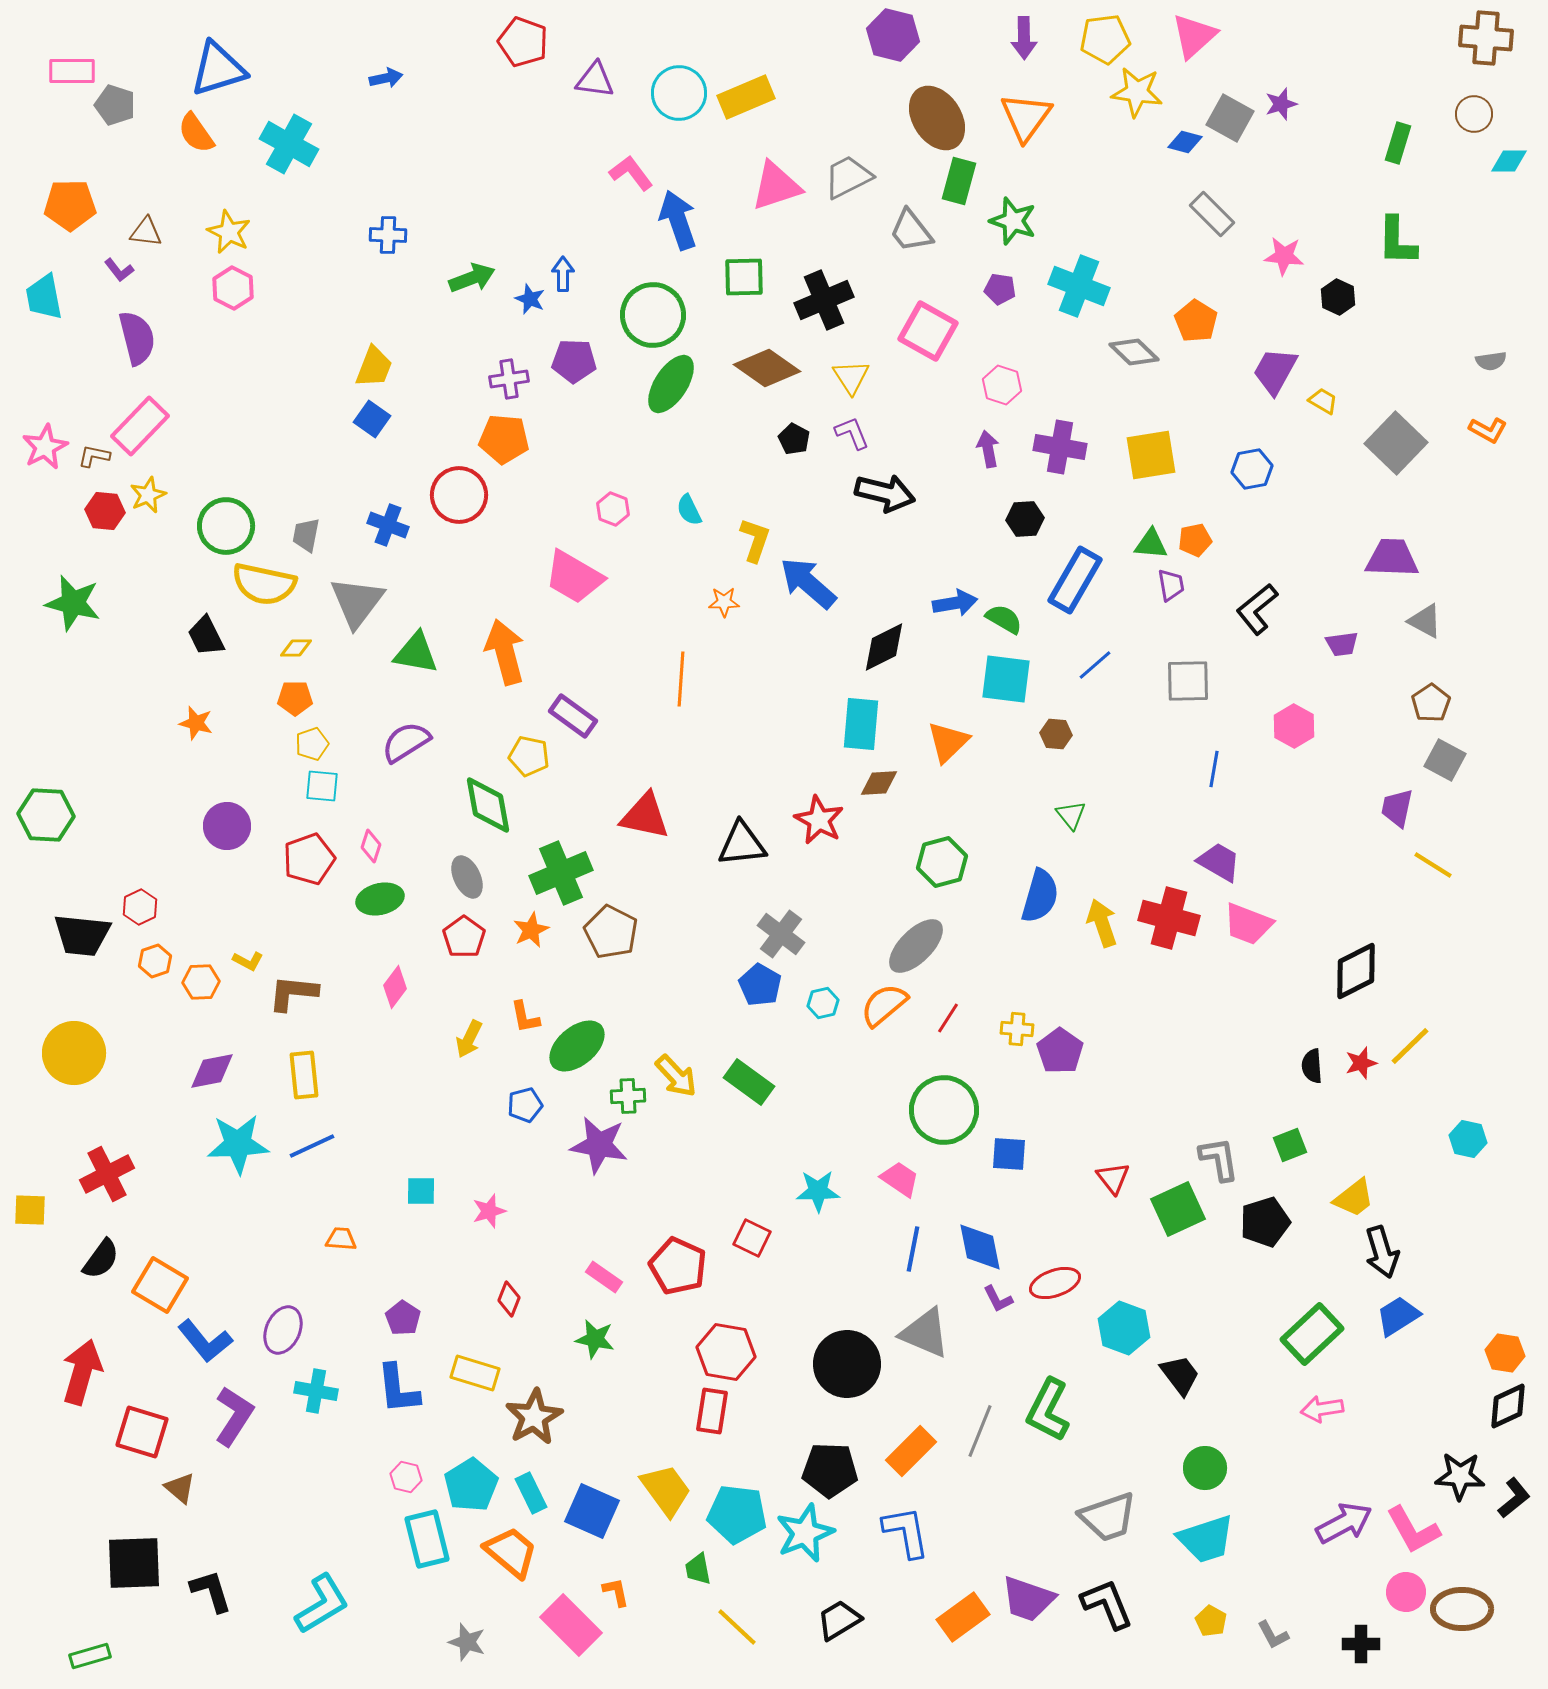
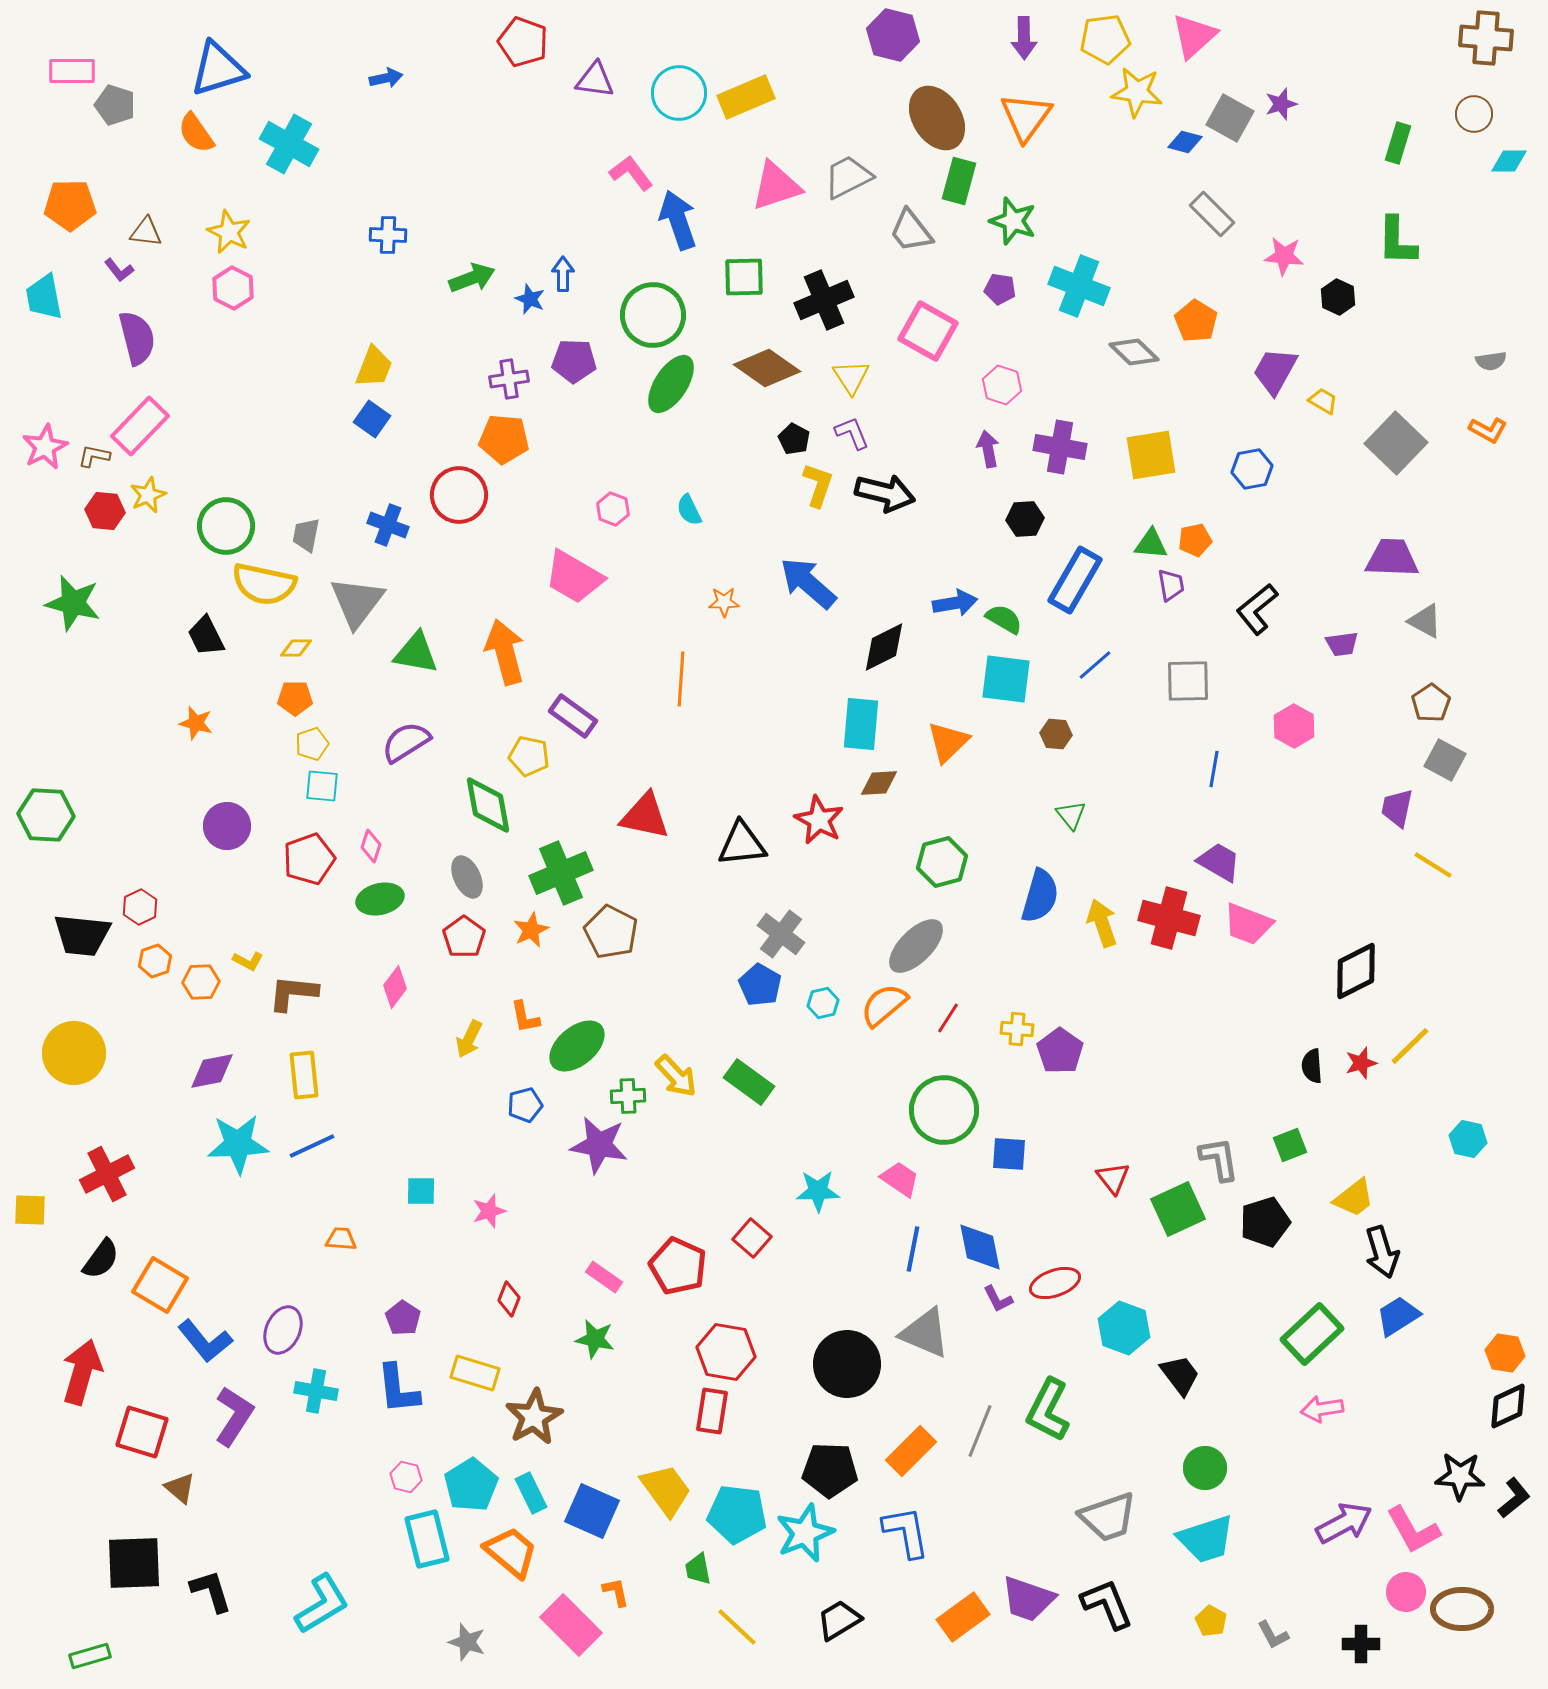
yellow L-shape at (755, 540): moved 63 px right, 55 px up
red square at (752, 1238): rotated 15 degrees clockwise
